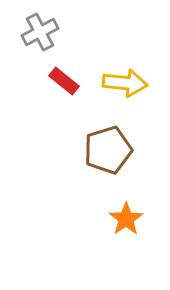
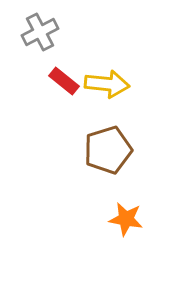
yellow arrow: moved 18 px left, 1 px down
orange star: rotated 28 degrees counterclockwise
